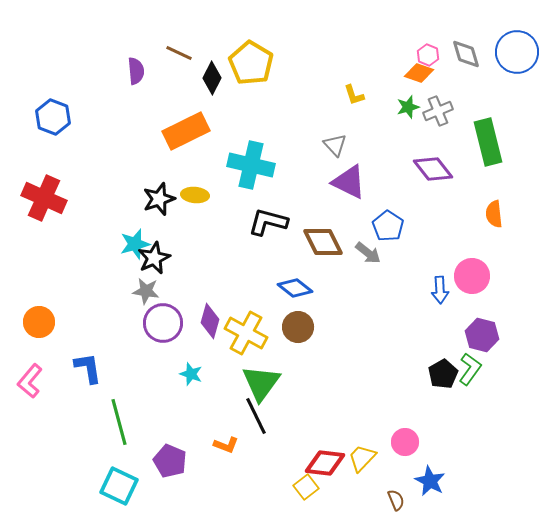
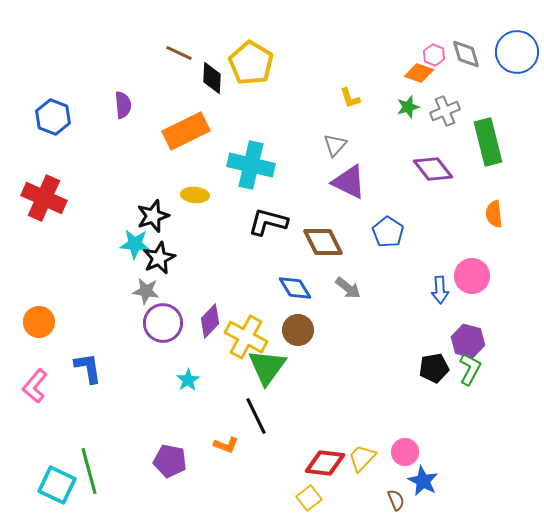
pink hexagon at (428, 55): moved 6 px right
purple semicircle at (136, 71): moved 13 px left, 34 px down
black diamond at (212, 78): rotated 24 degrees counterclockwise
yellow L-shape at (354, 95): moved 4 px left, 3 px down
gray cross at (438, 111): moved 7 px right
gray triangle at (335, 145): rotated 25 degrees clockwise
black star at (159, 199): moved 6 px left, 17 px down
blue pentagon at (388, 226): moved 6 px down
cyan star at (135, 244): rotated 20 degrees clockwise
gray arrow at (368, 253): moved 20 px left, 35 px down
black star at (154, 258): moved 5 px right
blue diamond at (295, 288): rotated 20 degrees clockwise
purple diamond at (210, 321): rotated 28 degrees clockwise
brown circle at (298, 327): moved 3 px down
yellow cross at (246, 333): moved 4 px down
purple hexagon at (482, 335): moved 14 px left, 6 px down
green L-shape at (470, 369): rotated 8 degrees counterclockwise
cyan star at (191, 374): moved 3 px left, 6 px down; rotated 20 degrees clockwise
black pentagon at (443, 374): moved 9 px left, 6 px up; rotated 20 degrees clockwise
pink L-shape at (30, 381): moved 5 px right, 5 px down
green triangle at (261, 383): moved 6 px right, 16 px up
green line at (119, 422): moved 30 px left, 49 px down
pink circle at (405, 442): moved 10 px down
purple pentagon at (170, 461): rotated 12 degrees counterclockwise
blue star at (430, 481): moved 7 px left
cyan square at (119, 486): moved 62 px left, 1 px up
yellow square at (306, 487): moved 3 px right, 11 px down
